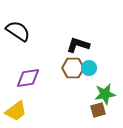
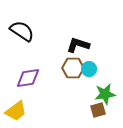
black semicircle: moved 4 px right
cyan circle: moved 1 px down
